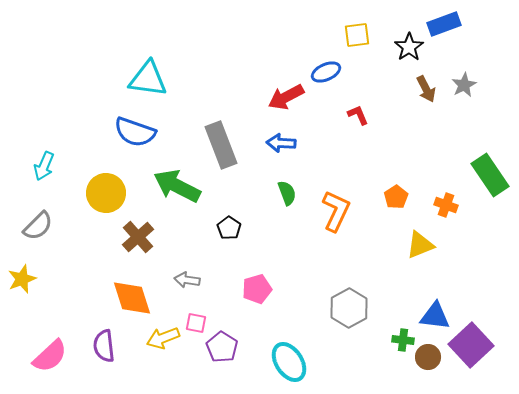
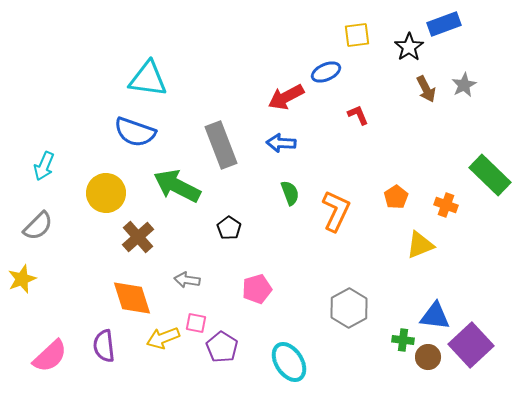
green rectangle: rotated 12 degrees counterclockwise
green semicircle: moved 3 px right
